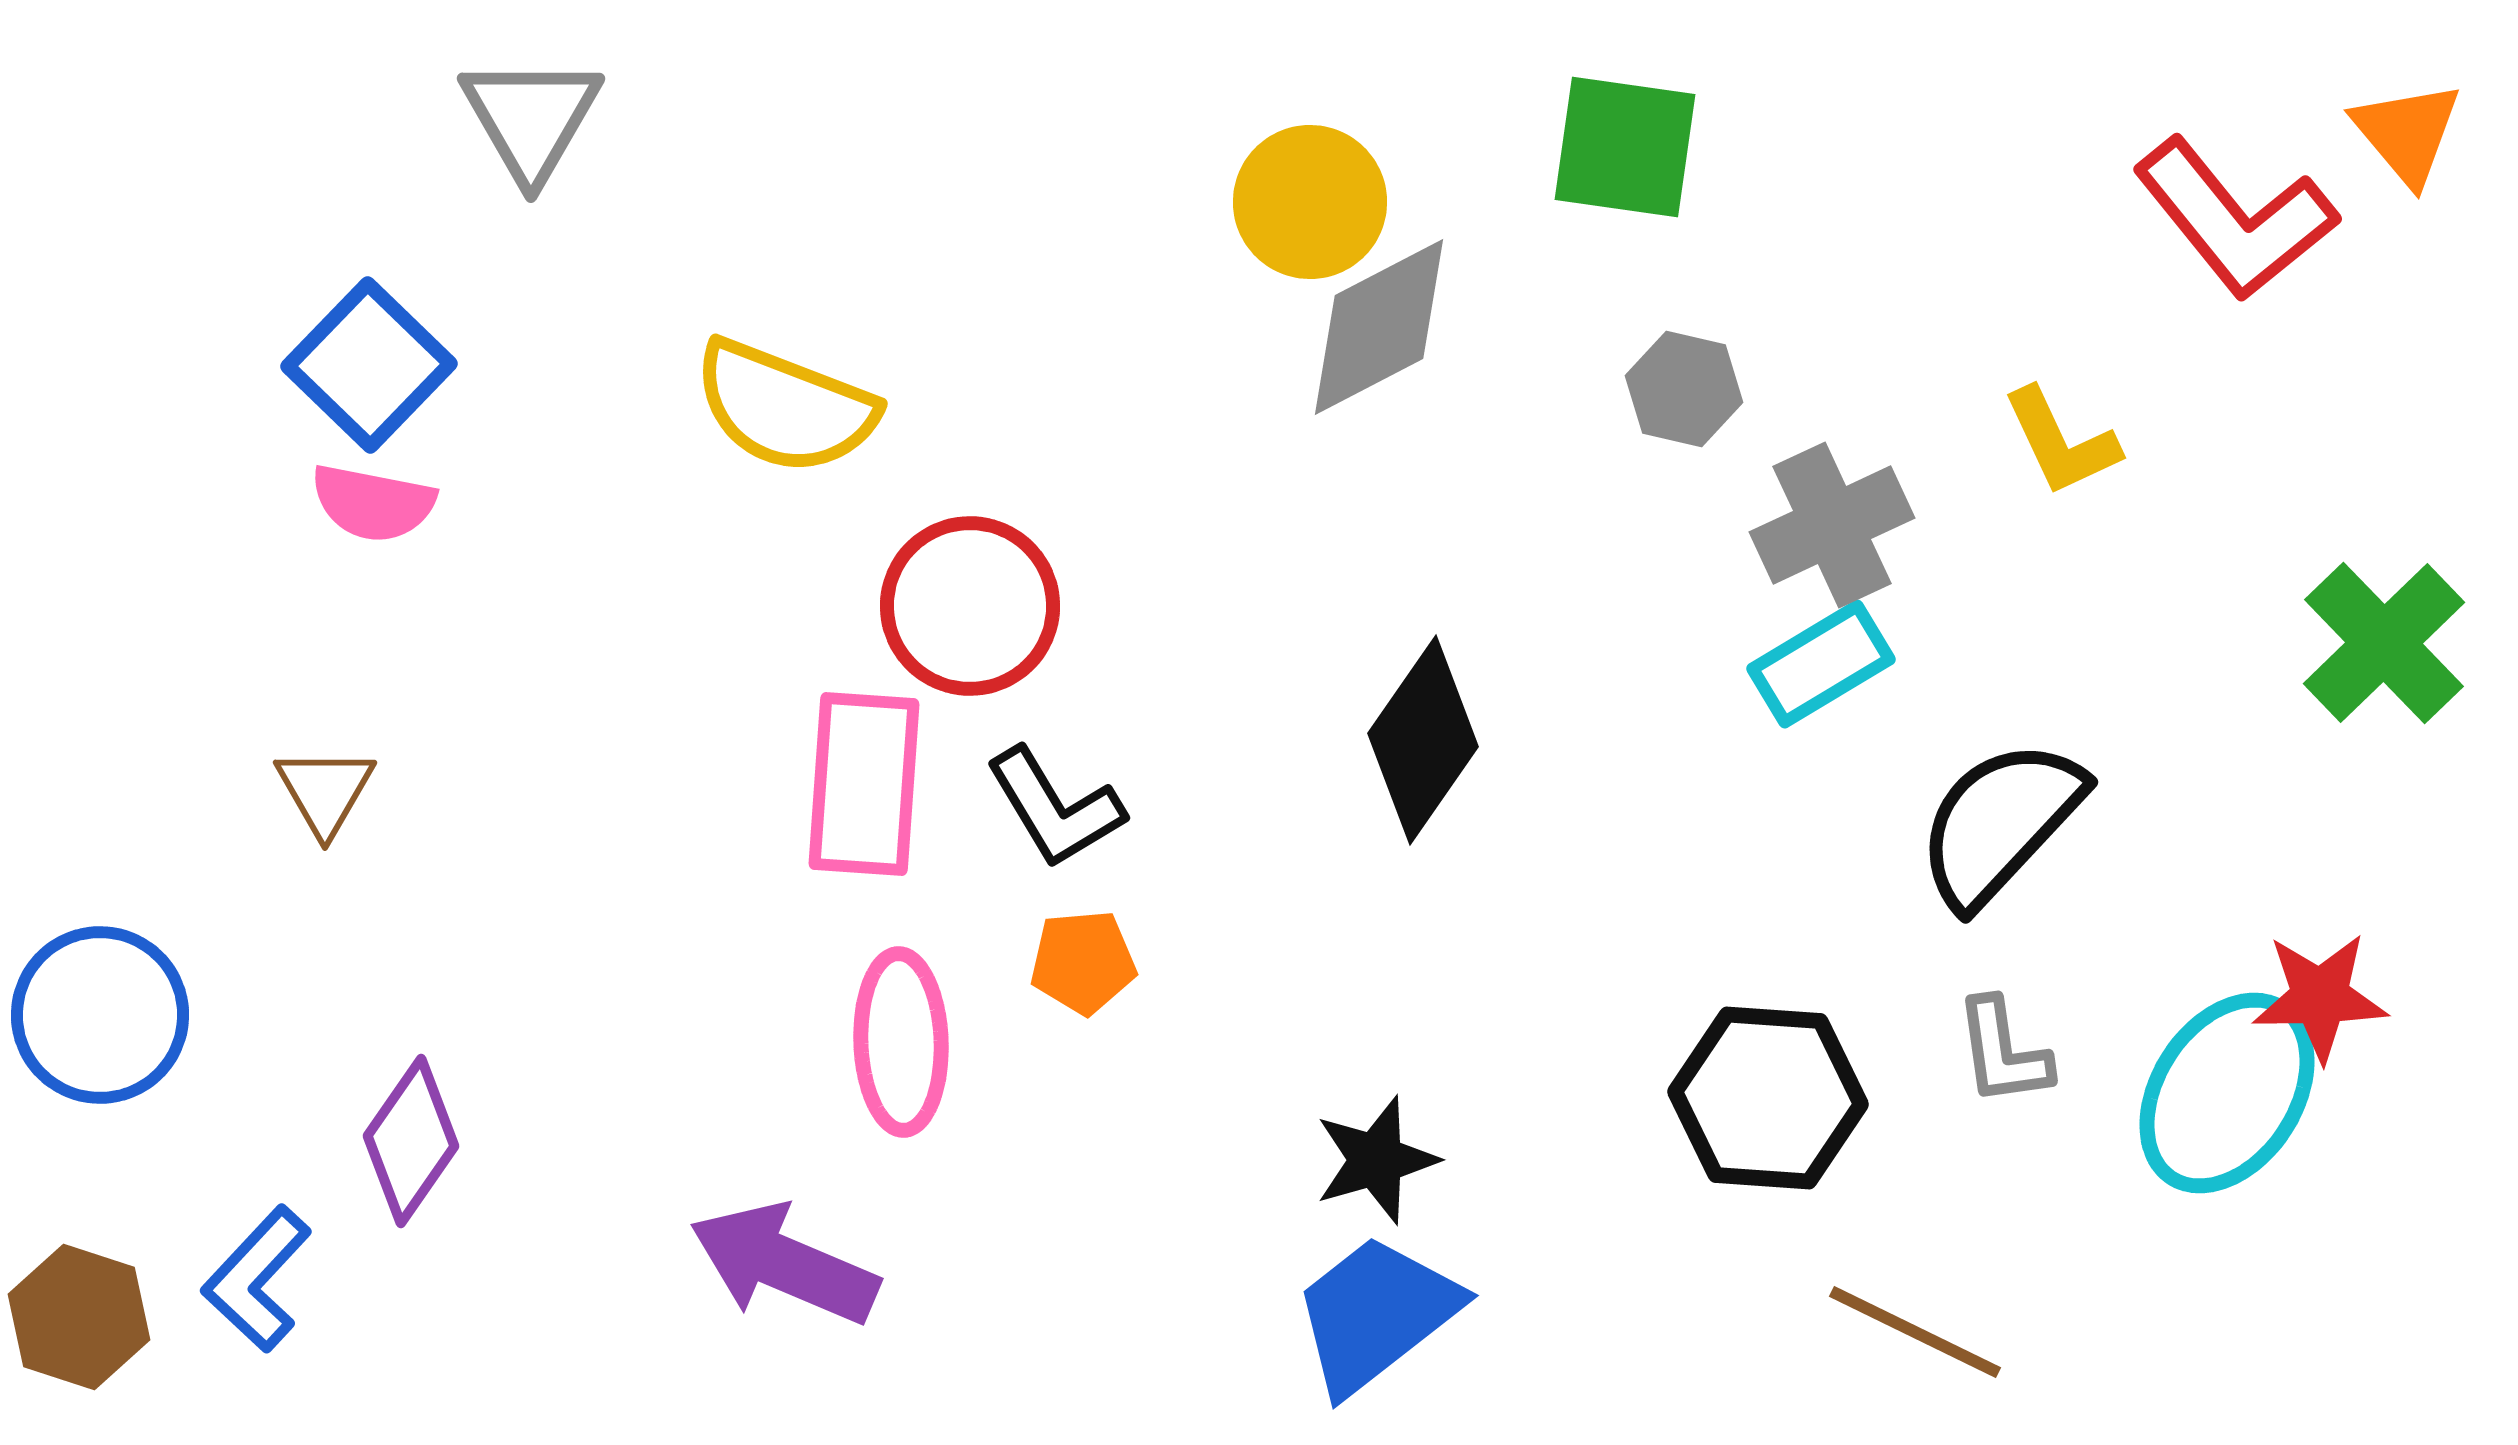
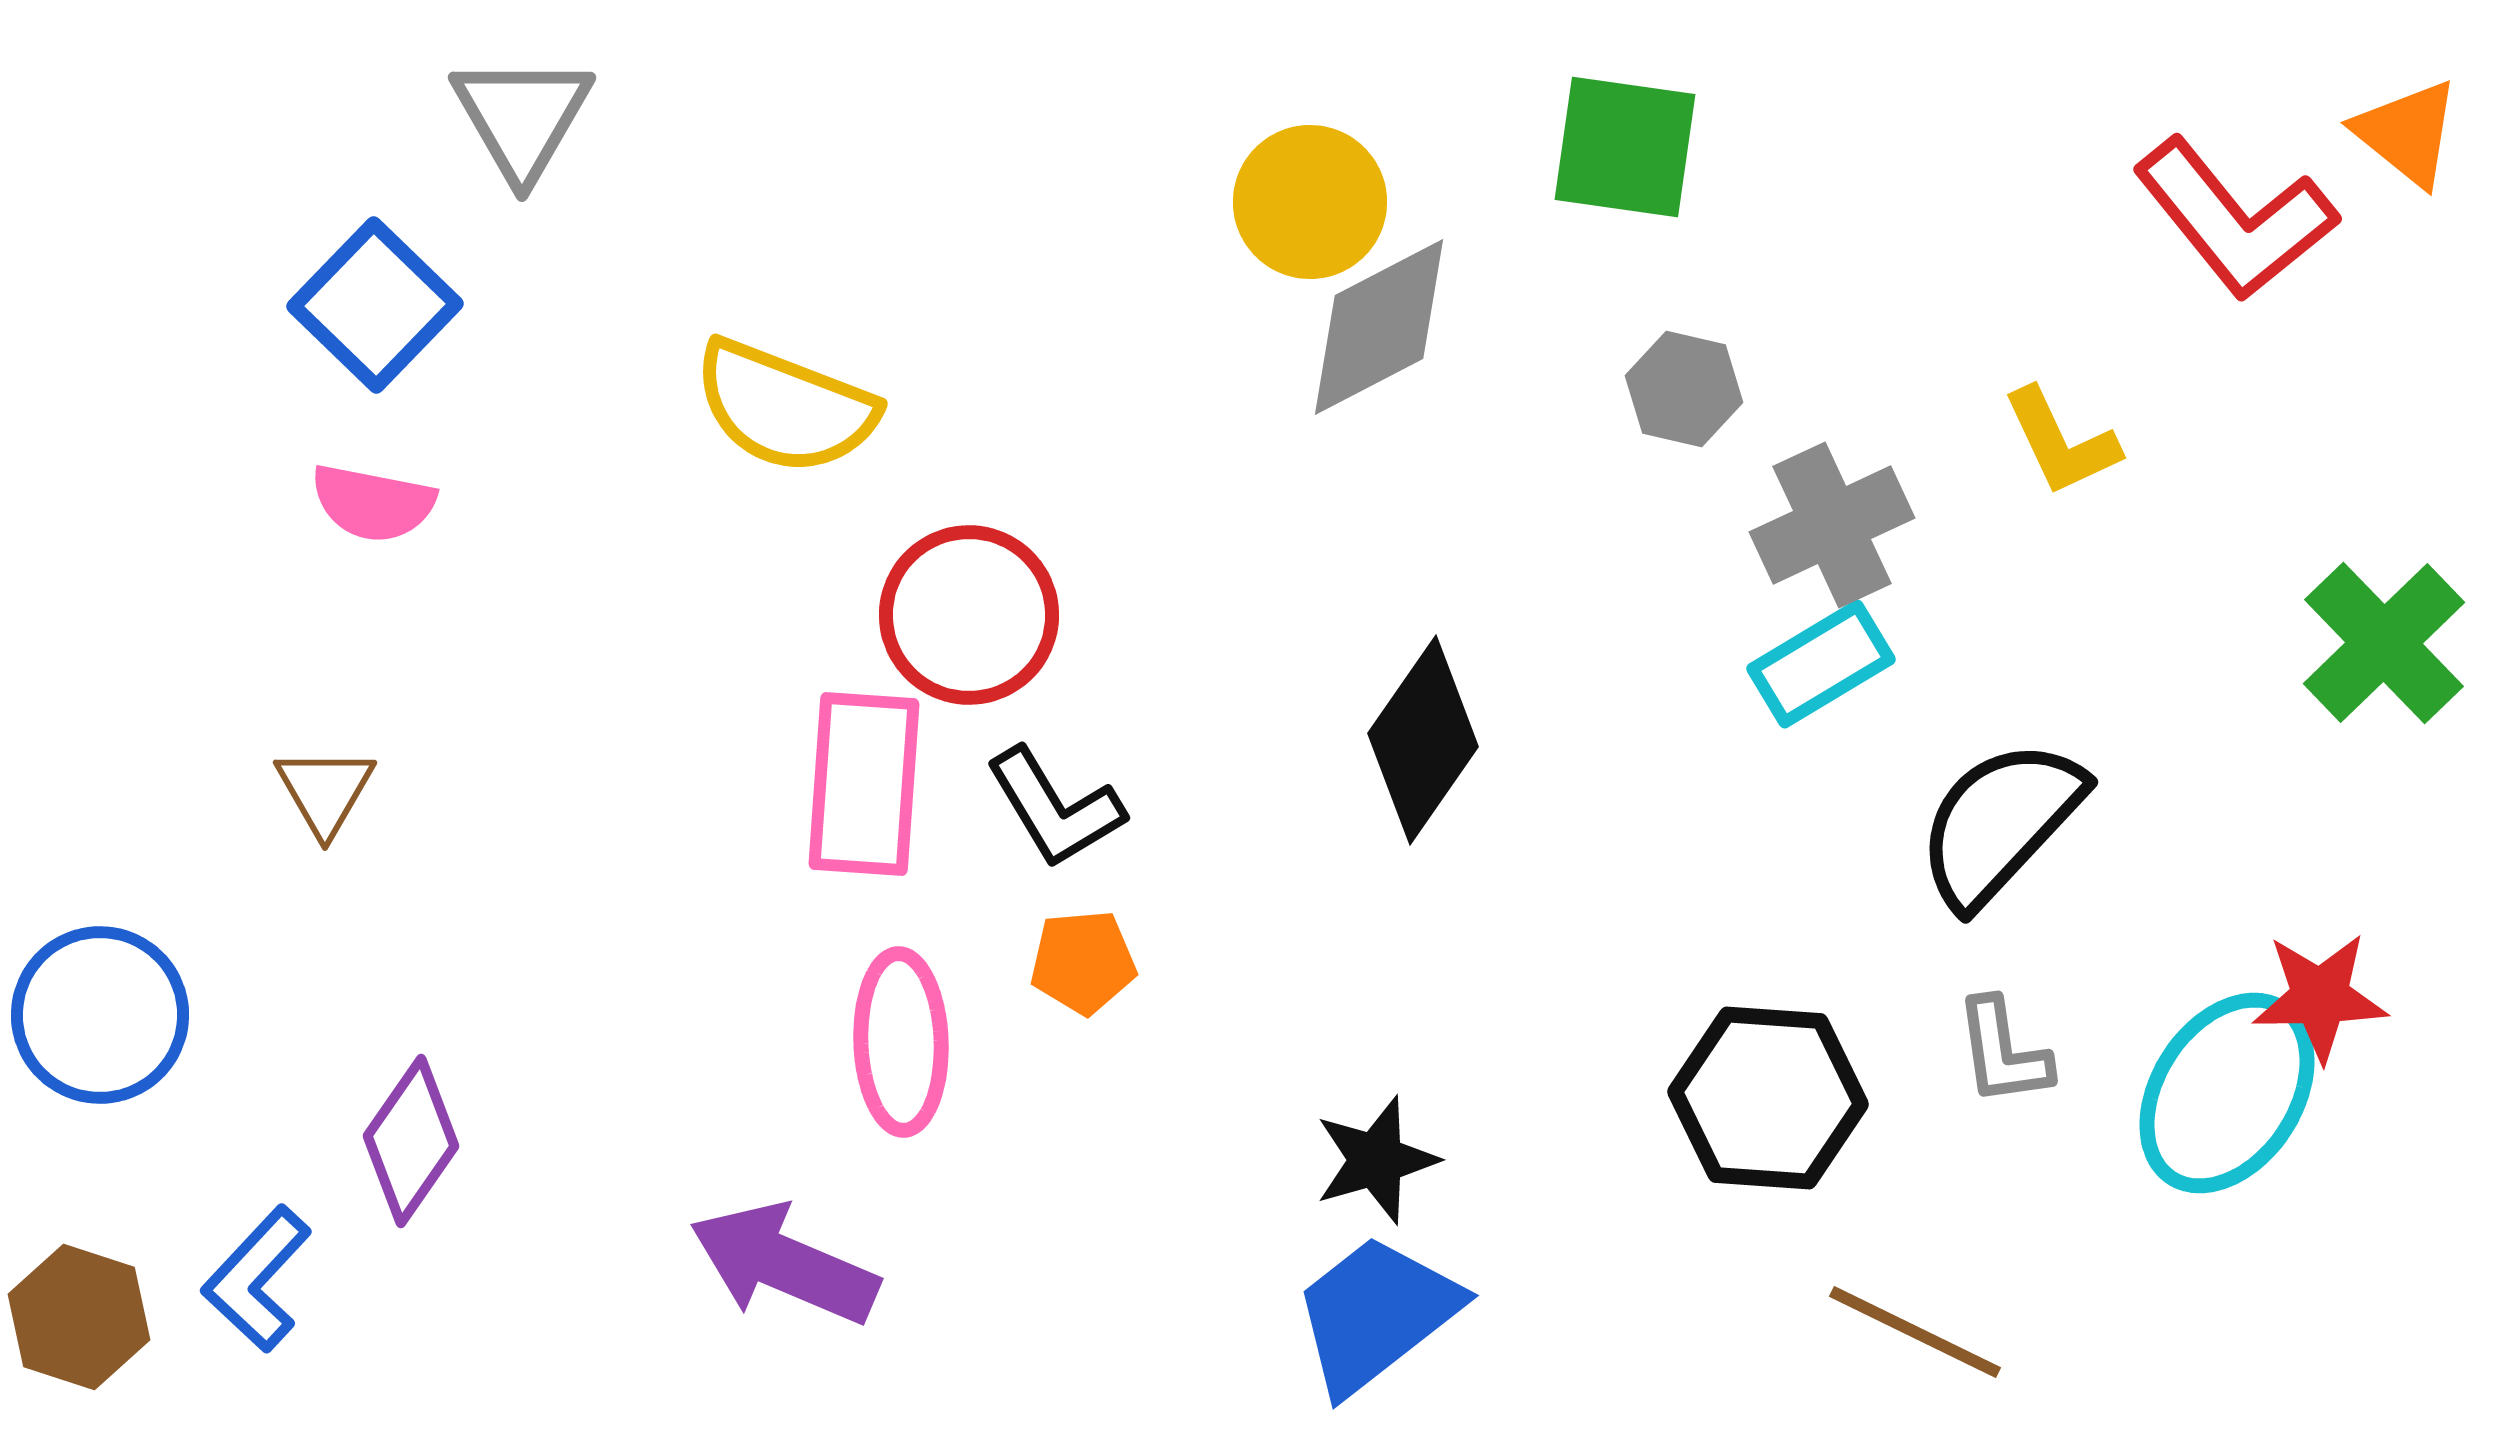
gray triangle: moved 9 px left, 1 px up
orange triangle: rotated 11 degrees counterclockwise
blue square: moved 6 px right, 60 px up
red circle: moved 1 px left, 9 px down
